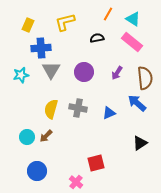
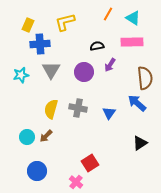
cyan triangle: moved 1 px up
black semicircle: moved 8 px down
pink rectangle: rotated 40 degrees counterclockwise
blue cross: moved 1 px left, 4 px up
purple arrow: moved 7 px left, 8 px up
blue triangle: rotated 32 degrees counterclockwise
red square: moved 6 px left; rotated 18 degrees counterclockwise
